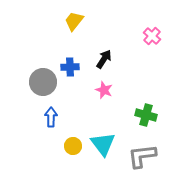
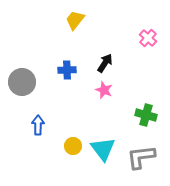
yellow trapezoid: moved 1 px right, 1 px up
pink cross: moved 4 px left, 2 px down
black arrow: moved 1 px right, 4 px down
blue cross: moved 3 px left, 3 px down
gray circle: moved 21 px left
blue arrow: moved 13 px left, 8 px down
cyan triangle: moved 5 px down
gray L-shape: moved 1 px left, 1 px down
